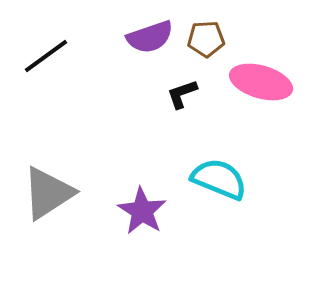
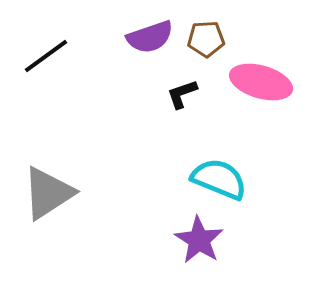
purple star: moved 57 px right, 29 px down
